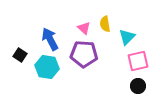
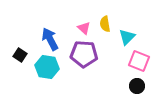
pink square: moved 1 px right; rotated 35 degrees clockwise
black circle: moved 1 px left
